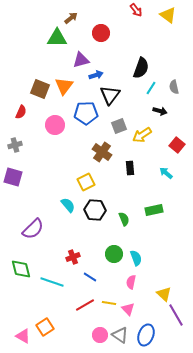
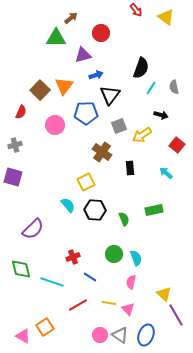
yellow triangle at (168, 15): moved 2 px left, 2 px down
green triangle at (57, 38): moved 1 px left
purple triangle at (81, 60): moved 2 px right, 5 px up
brown square at (40, 89): moved 1 px down; rotated 24 degrees clockwise
black arrow at (160, 111): moved 1 px right, 4 px down
red line at (85, 305): moved 7 px left
